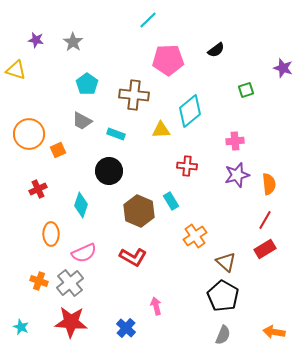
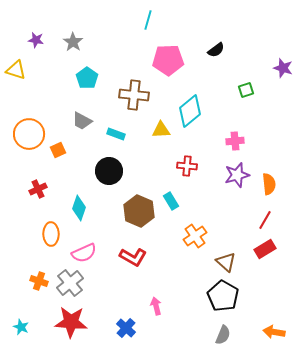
cyan line at (148, 20): rotated 30 degrees counterclockwise
cyan pentagon at (87, 84): moved 6 px up
cyan diamond at (81, 205): moved 2 px left, 3 px down
